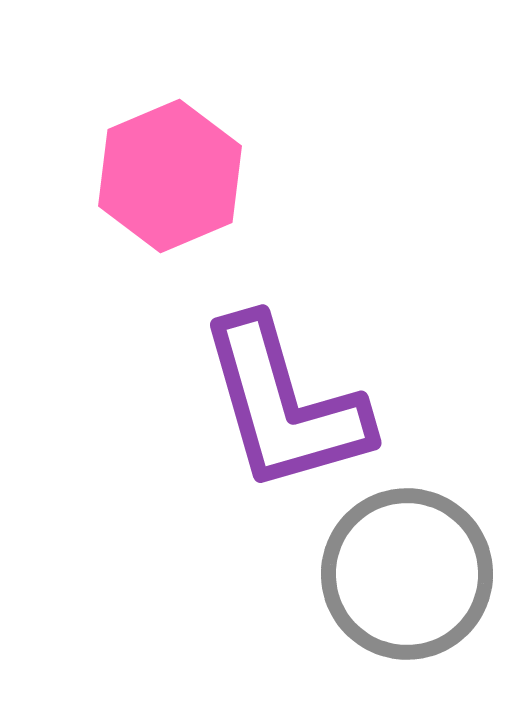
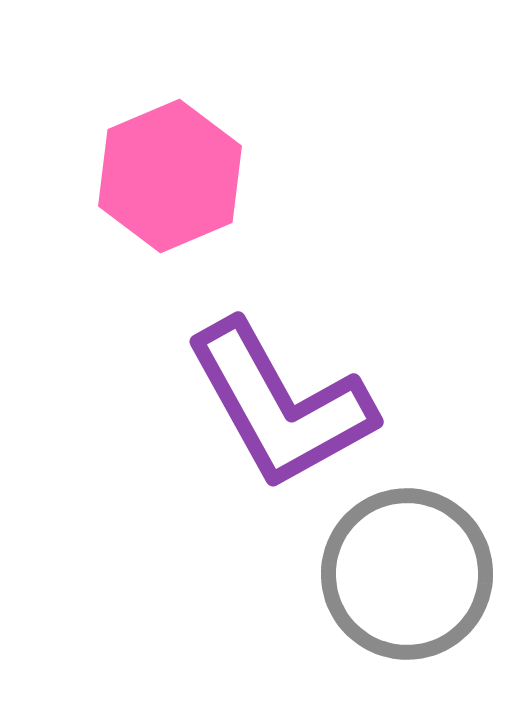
purple L-shape: moved 4 px left; rotated 13 degrees counterclockwise
